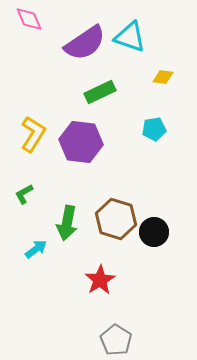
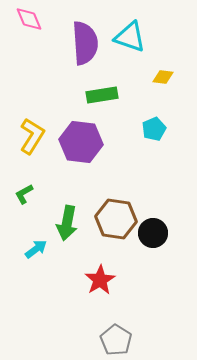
purple semicircle: rotated 60 degrees counterclockwise
green rectangle: moved 2 px right, 3 px down; rotated 16 degrees clockwise
cyan pentagon: rotated 15 degrees counterclockwise
yellow L-shape: moved 1 px left, 2 px down
brown hexagon: rotated 9 degrees counterclockwise
black circle: moved 1 px left, 1 px down
